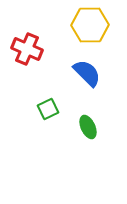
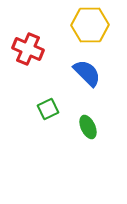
red cross: moved 1 px right
